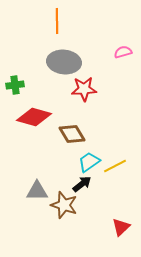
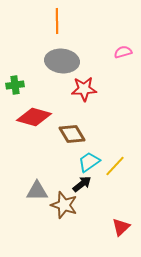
gray ellipse: moved 2 px left, 1 px up
yellow line: rotated 20 degrees counterclockwise
